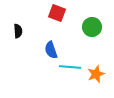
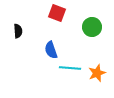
cyan line: moved 1 px down
orange star: moved 1 px right, 1 px up
